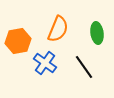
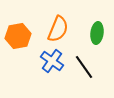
green ellipse: rotated 15 degrees clockwise
orange hexagon: moved 5 px up
blue cross: moved 7 px right, 2 px up
